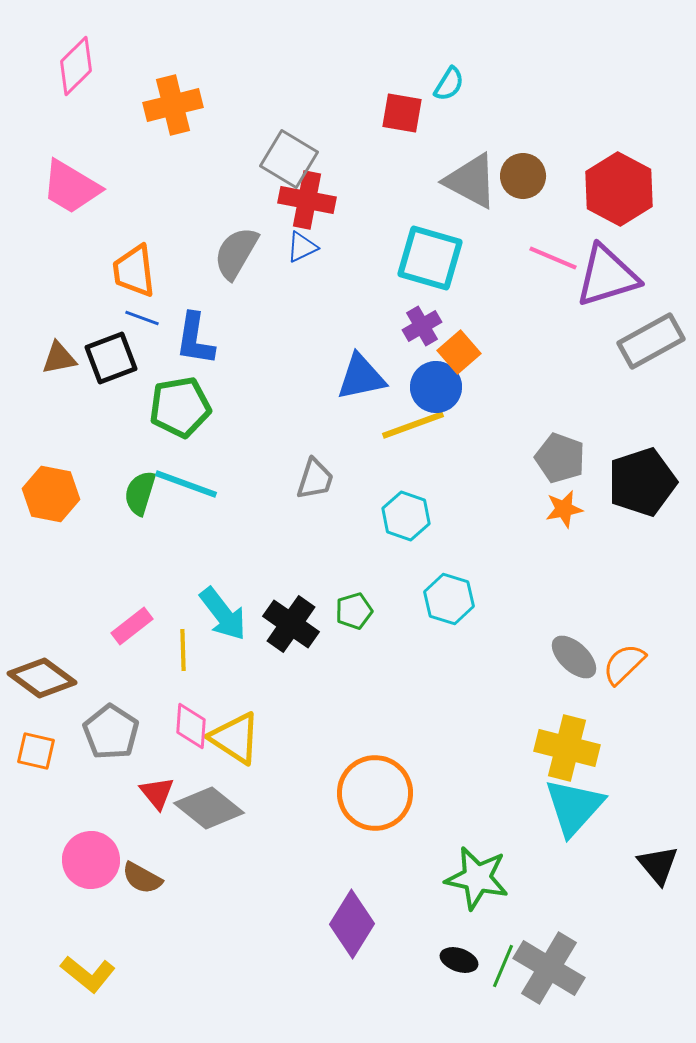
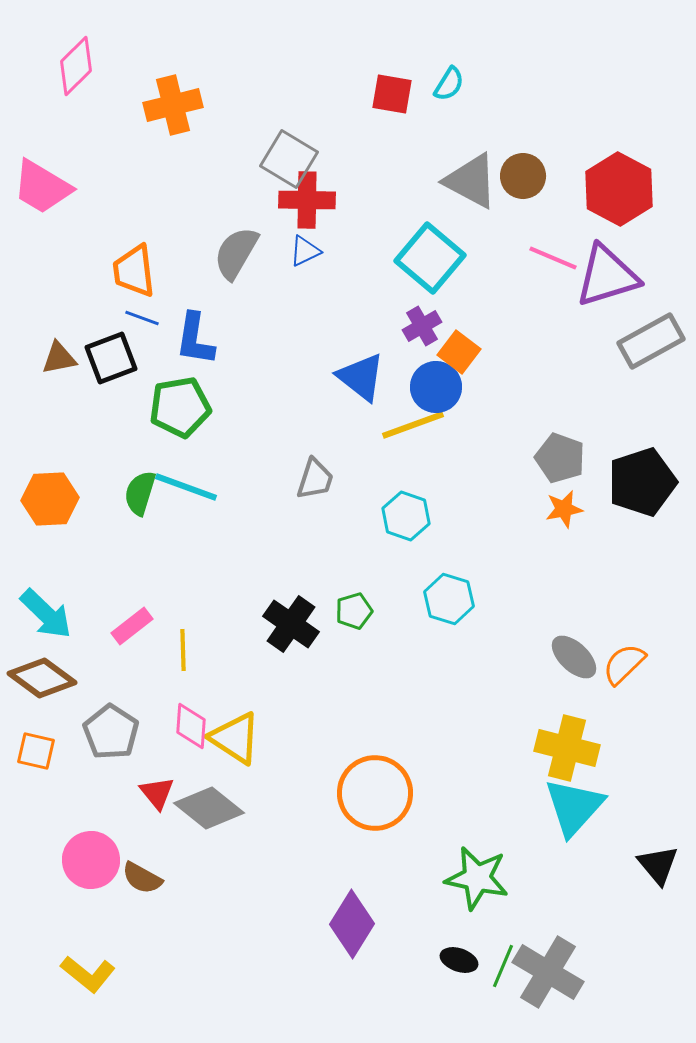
red square at (402, 113): moved 10 px left, 19 px up
pink trapezoid at (71, 187): moved 29 px left
red cross at (307, 200): rotated 10 degrees counterclockwise
blue triangle at (302, 247): moved 3 px right, 4 px down
cyan square at (430, 258): rotated 24 degrees clockwise
orange square at (459, 352): rotated 12 degrees counterclockwise
blue triangle at (361, 377): rotated 50 degrees clockwise
cyan line at (186, 484): moved 3 px down
orange hexagon at (51, 494): moved 1 px left, 5 px down; rotated 14 degrees counterclockwise
cyan arrow at (223, 614): moved 177 px left; rotated 8 degrees counterclockwise
gray cross at (549, 968): moved 1 px left, 4 px down
